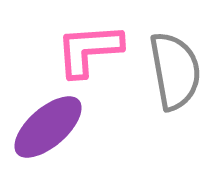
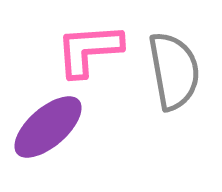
gray semicircle: moved 1 px left
